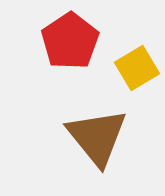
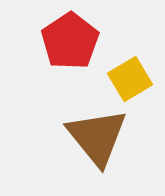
yellow square: moved 7 px left, 11 px down
